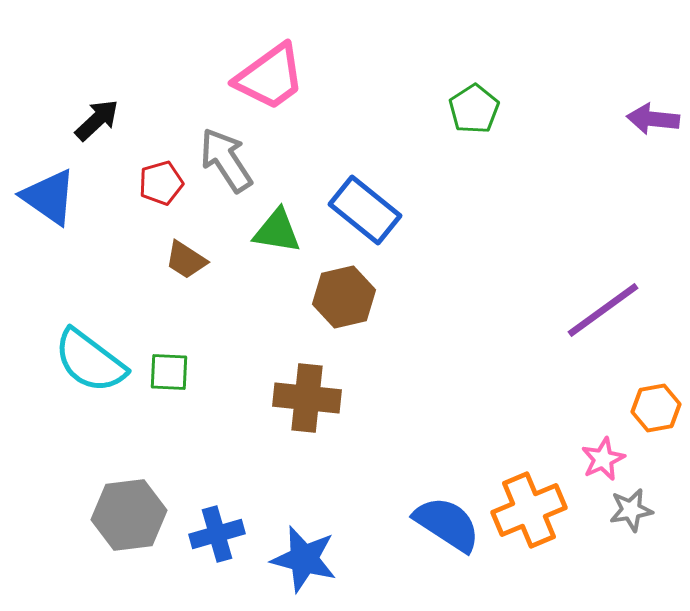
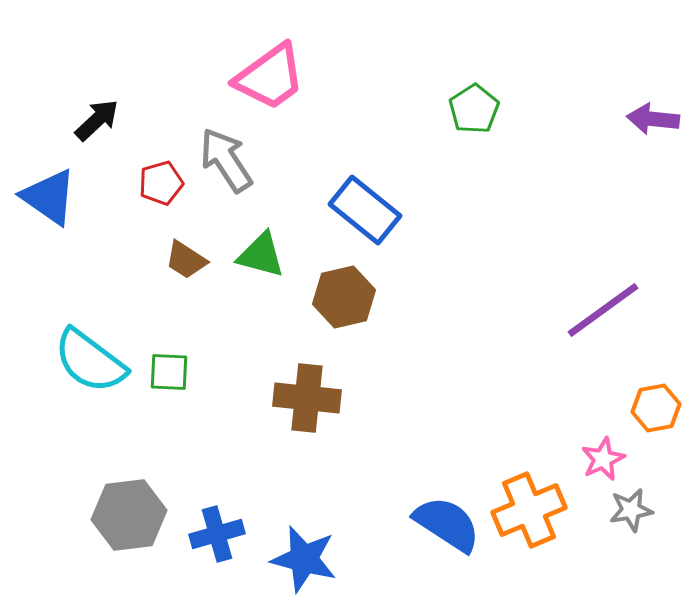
green triangle: moved 16 px left, 24 px down; rotated 6 degrees clockwise
